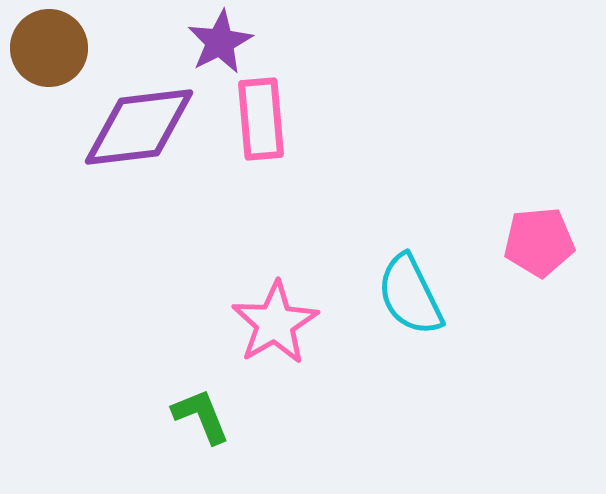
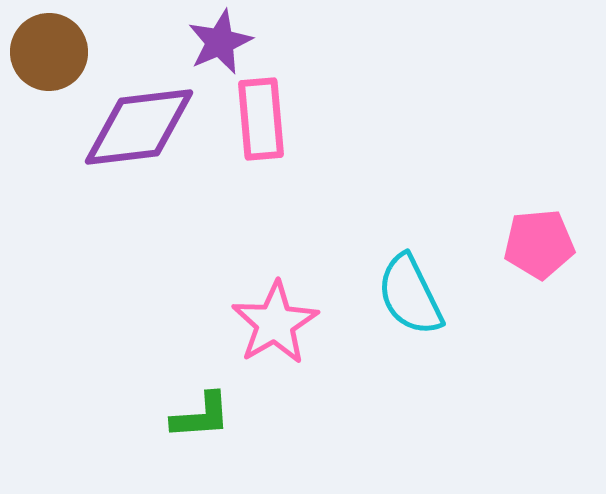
purple star: rotated 4 degrees clockwise
brown circle: moved 4 px down
pink pentagon: moved 2 px down
green L-shape: rotated 108 degrees clockwise
